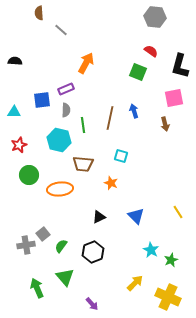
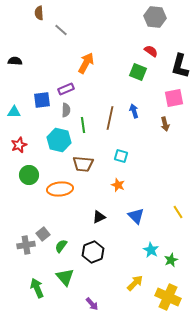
orange star: moved 7 px right, 2 px down
